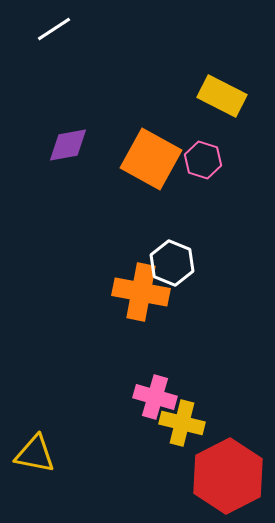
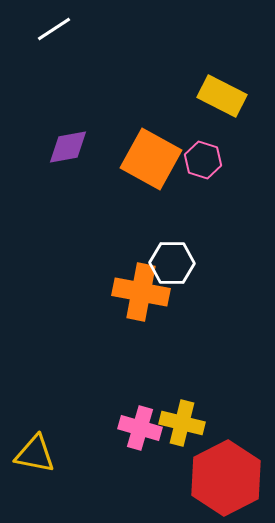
purple diamond: moved 2 px down
white hexagon: rotated 21 degrees counterclockwise
pink cross: moved 15 px left, 31 px down
red hexagon: moved 2 px left, 2 px down
